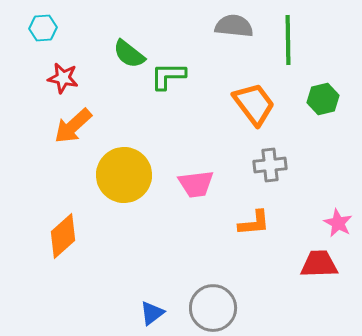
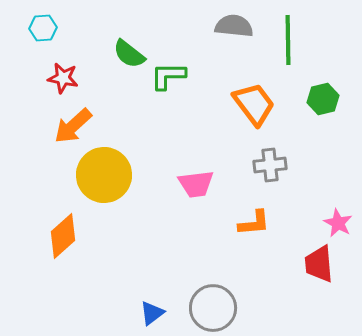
yellow circle: moved 20 px left
red trapezoid: rotated 93 degrees counterclockwise
